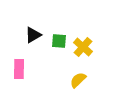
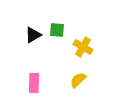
green square: moved 2 px left, 11 px up
yellow cross: rotated 12 degrees counterclockwise
pink rectangle: moved 15 px right, 14 px down
